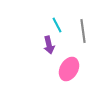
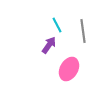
purple arrow: rotated 132 degrees counterclockwise
